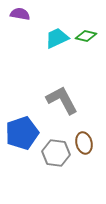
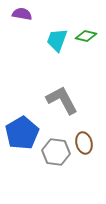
purple semicircle: moved 2 px right
cyan trapezoid: moved 2 px down; rotated 45 degrees counterclockwise
blue pentagon: rotated 12 degrees counterclockwise
gray hexagon: moved 1 px up
